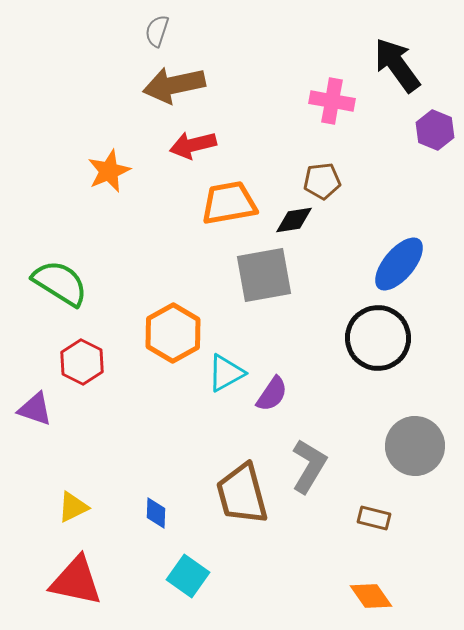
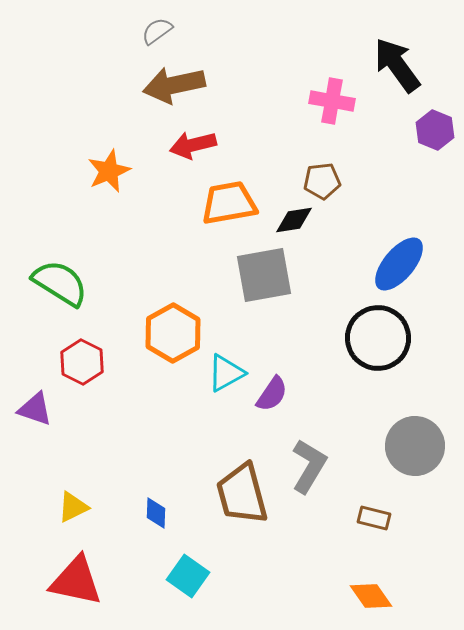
gray semicircle: rotated 36 degrees clockwise
